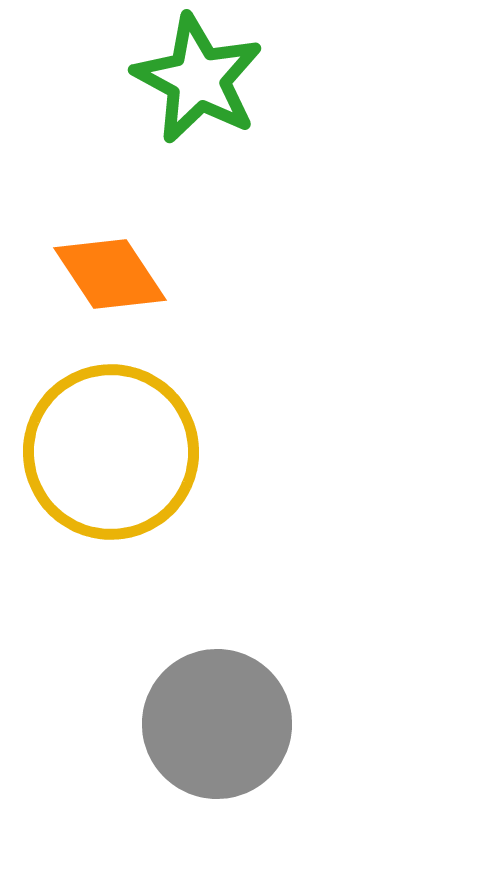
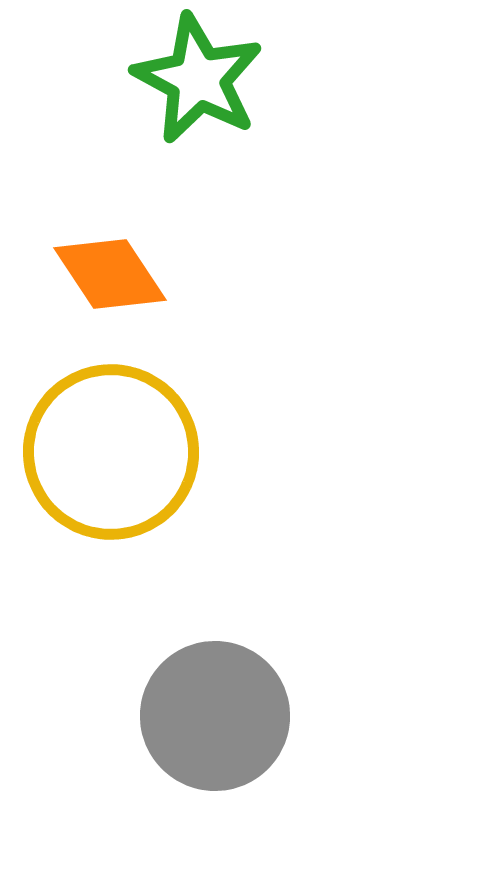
gray circle: moved 2 px left, 8 px up
